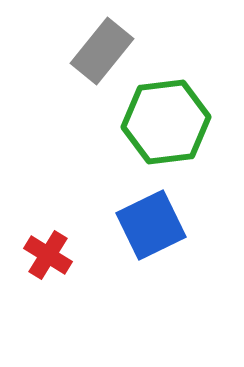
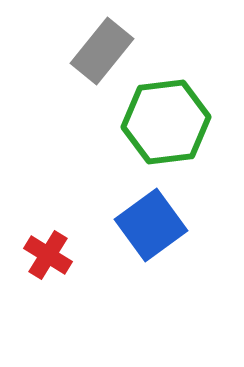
blue square: rotated 10 degrees counterclockwise
